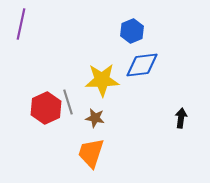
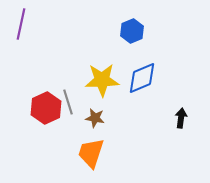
blue diamond: moved 13 px down; rotated 16 degrees counterclockwise
